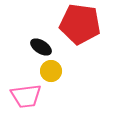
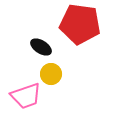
yellow circle: moved 3 px down
pink trapezoid: rotated 12 degrees counterclockwise
